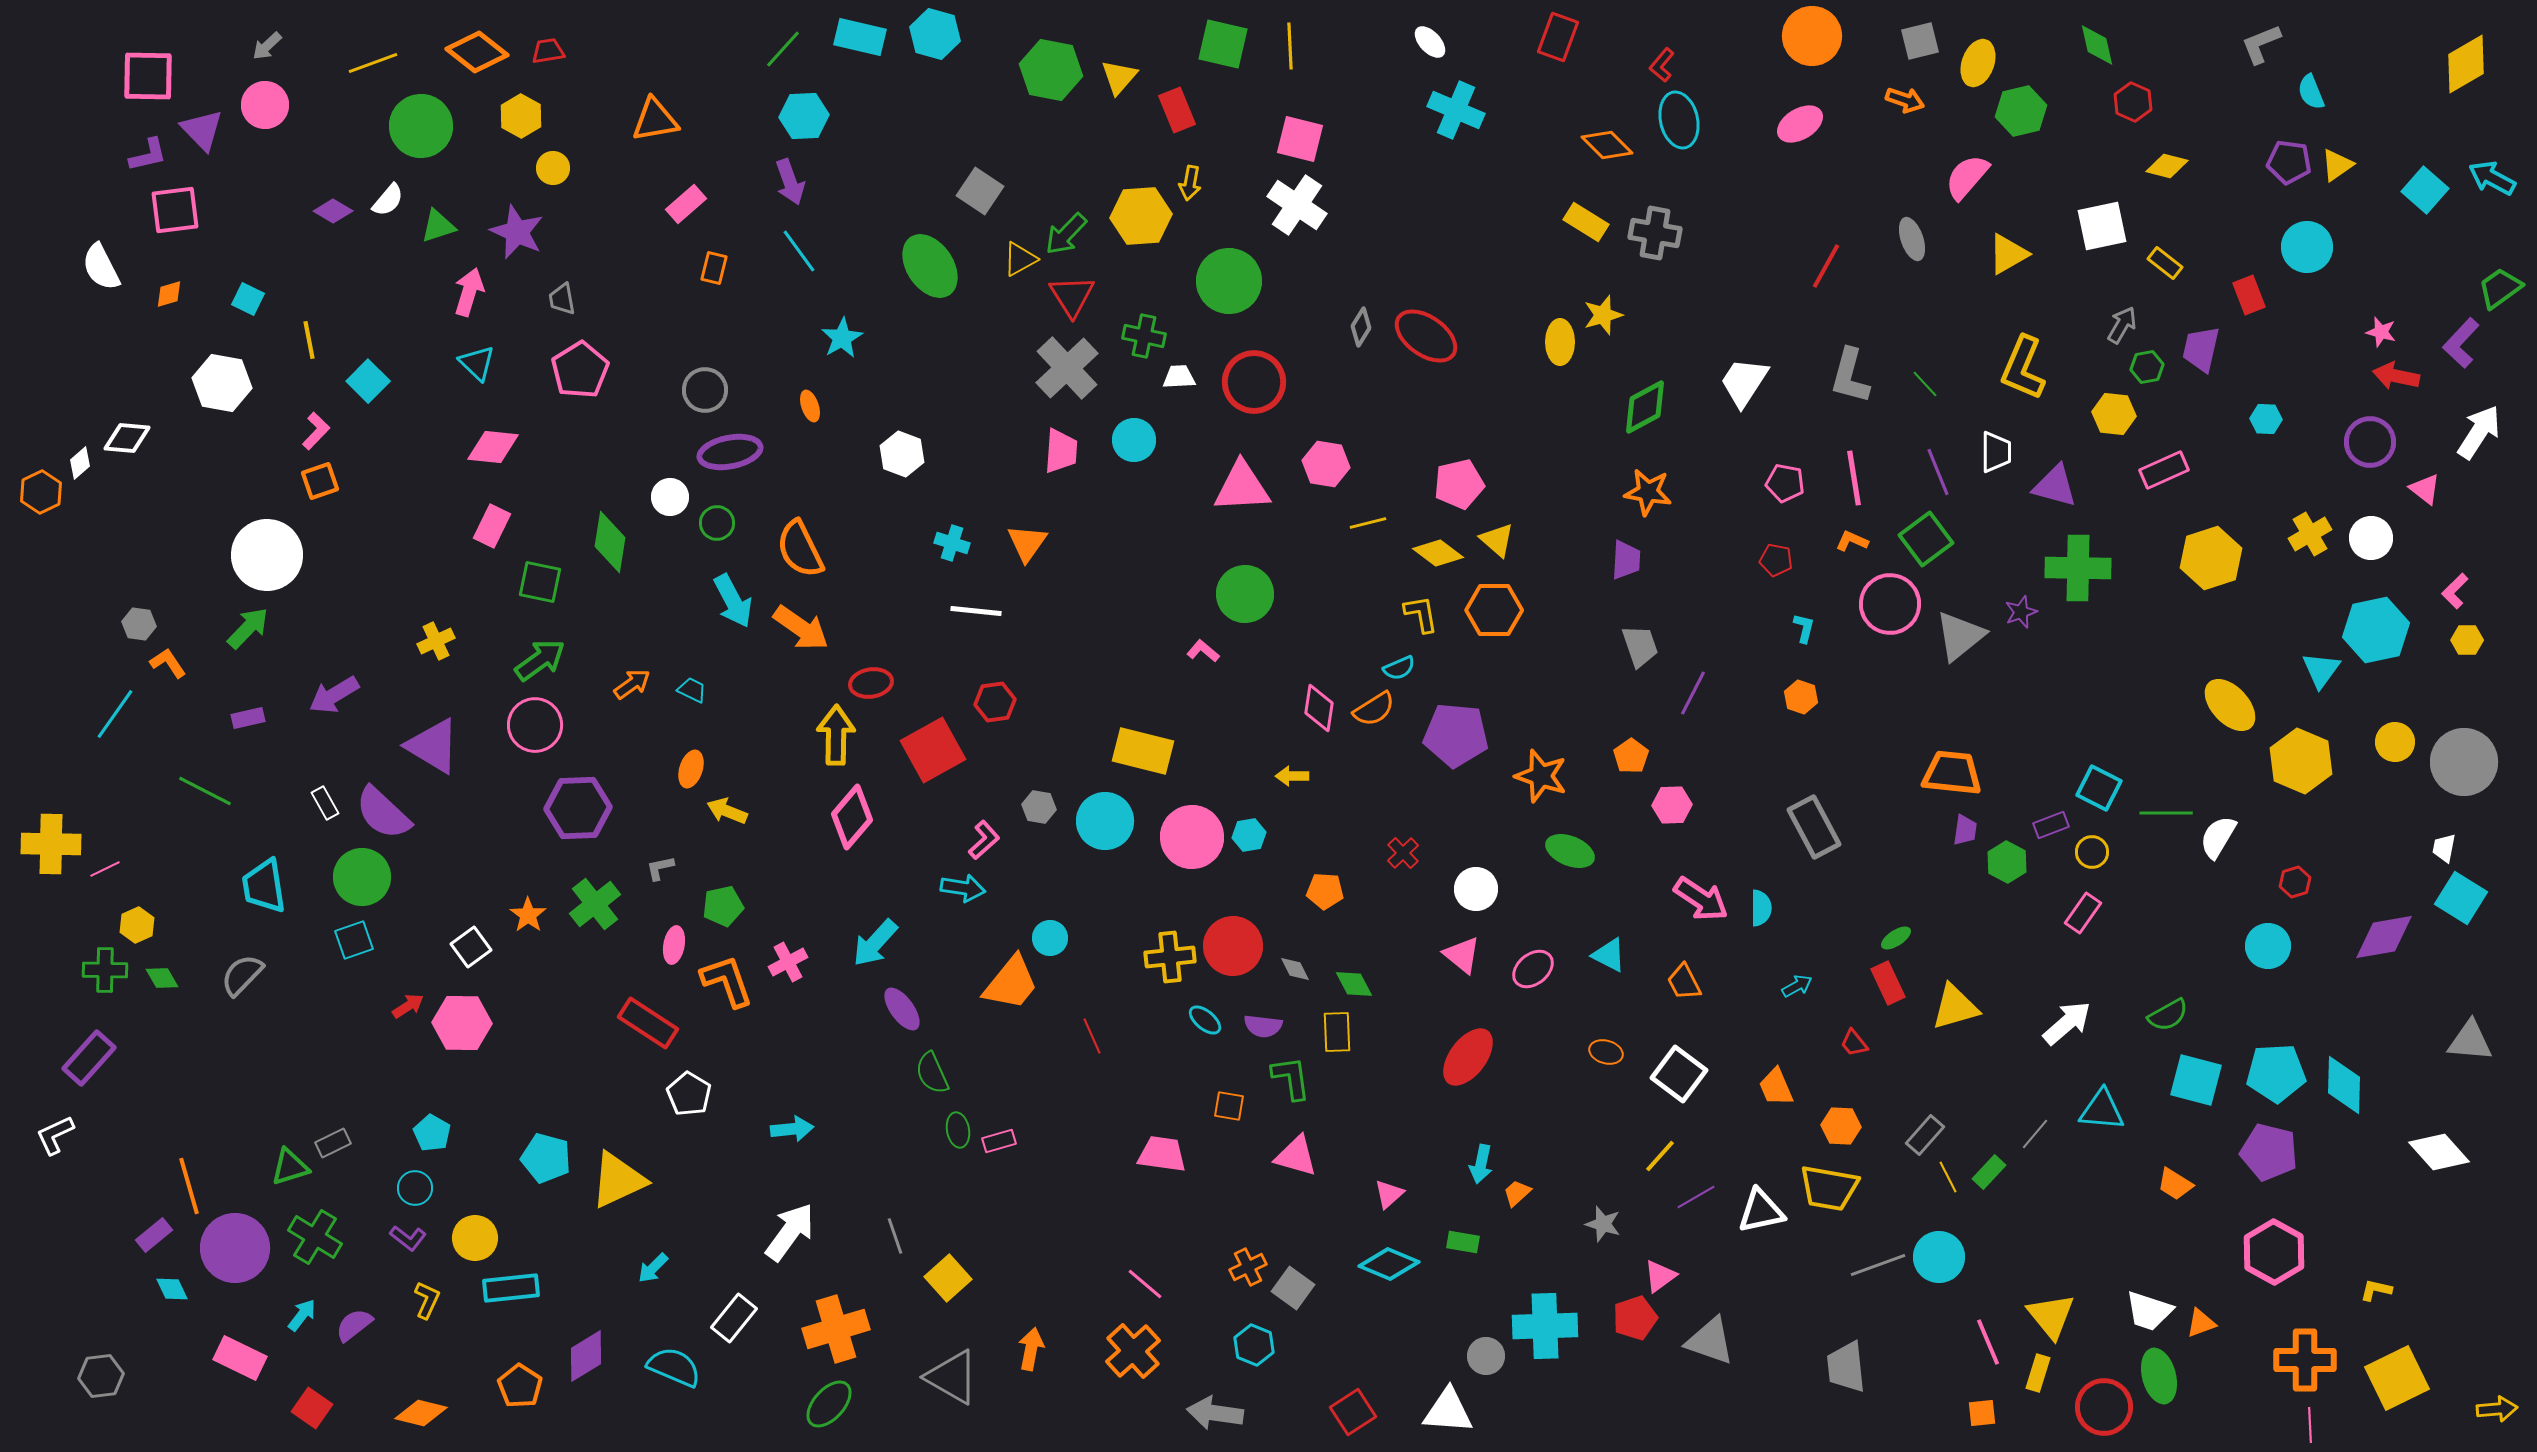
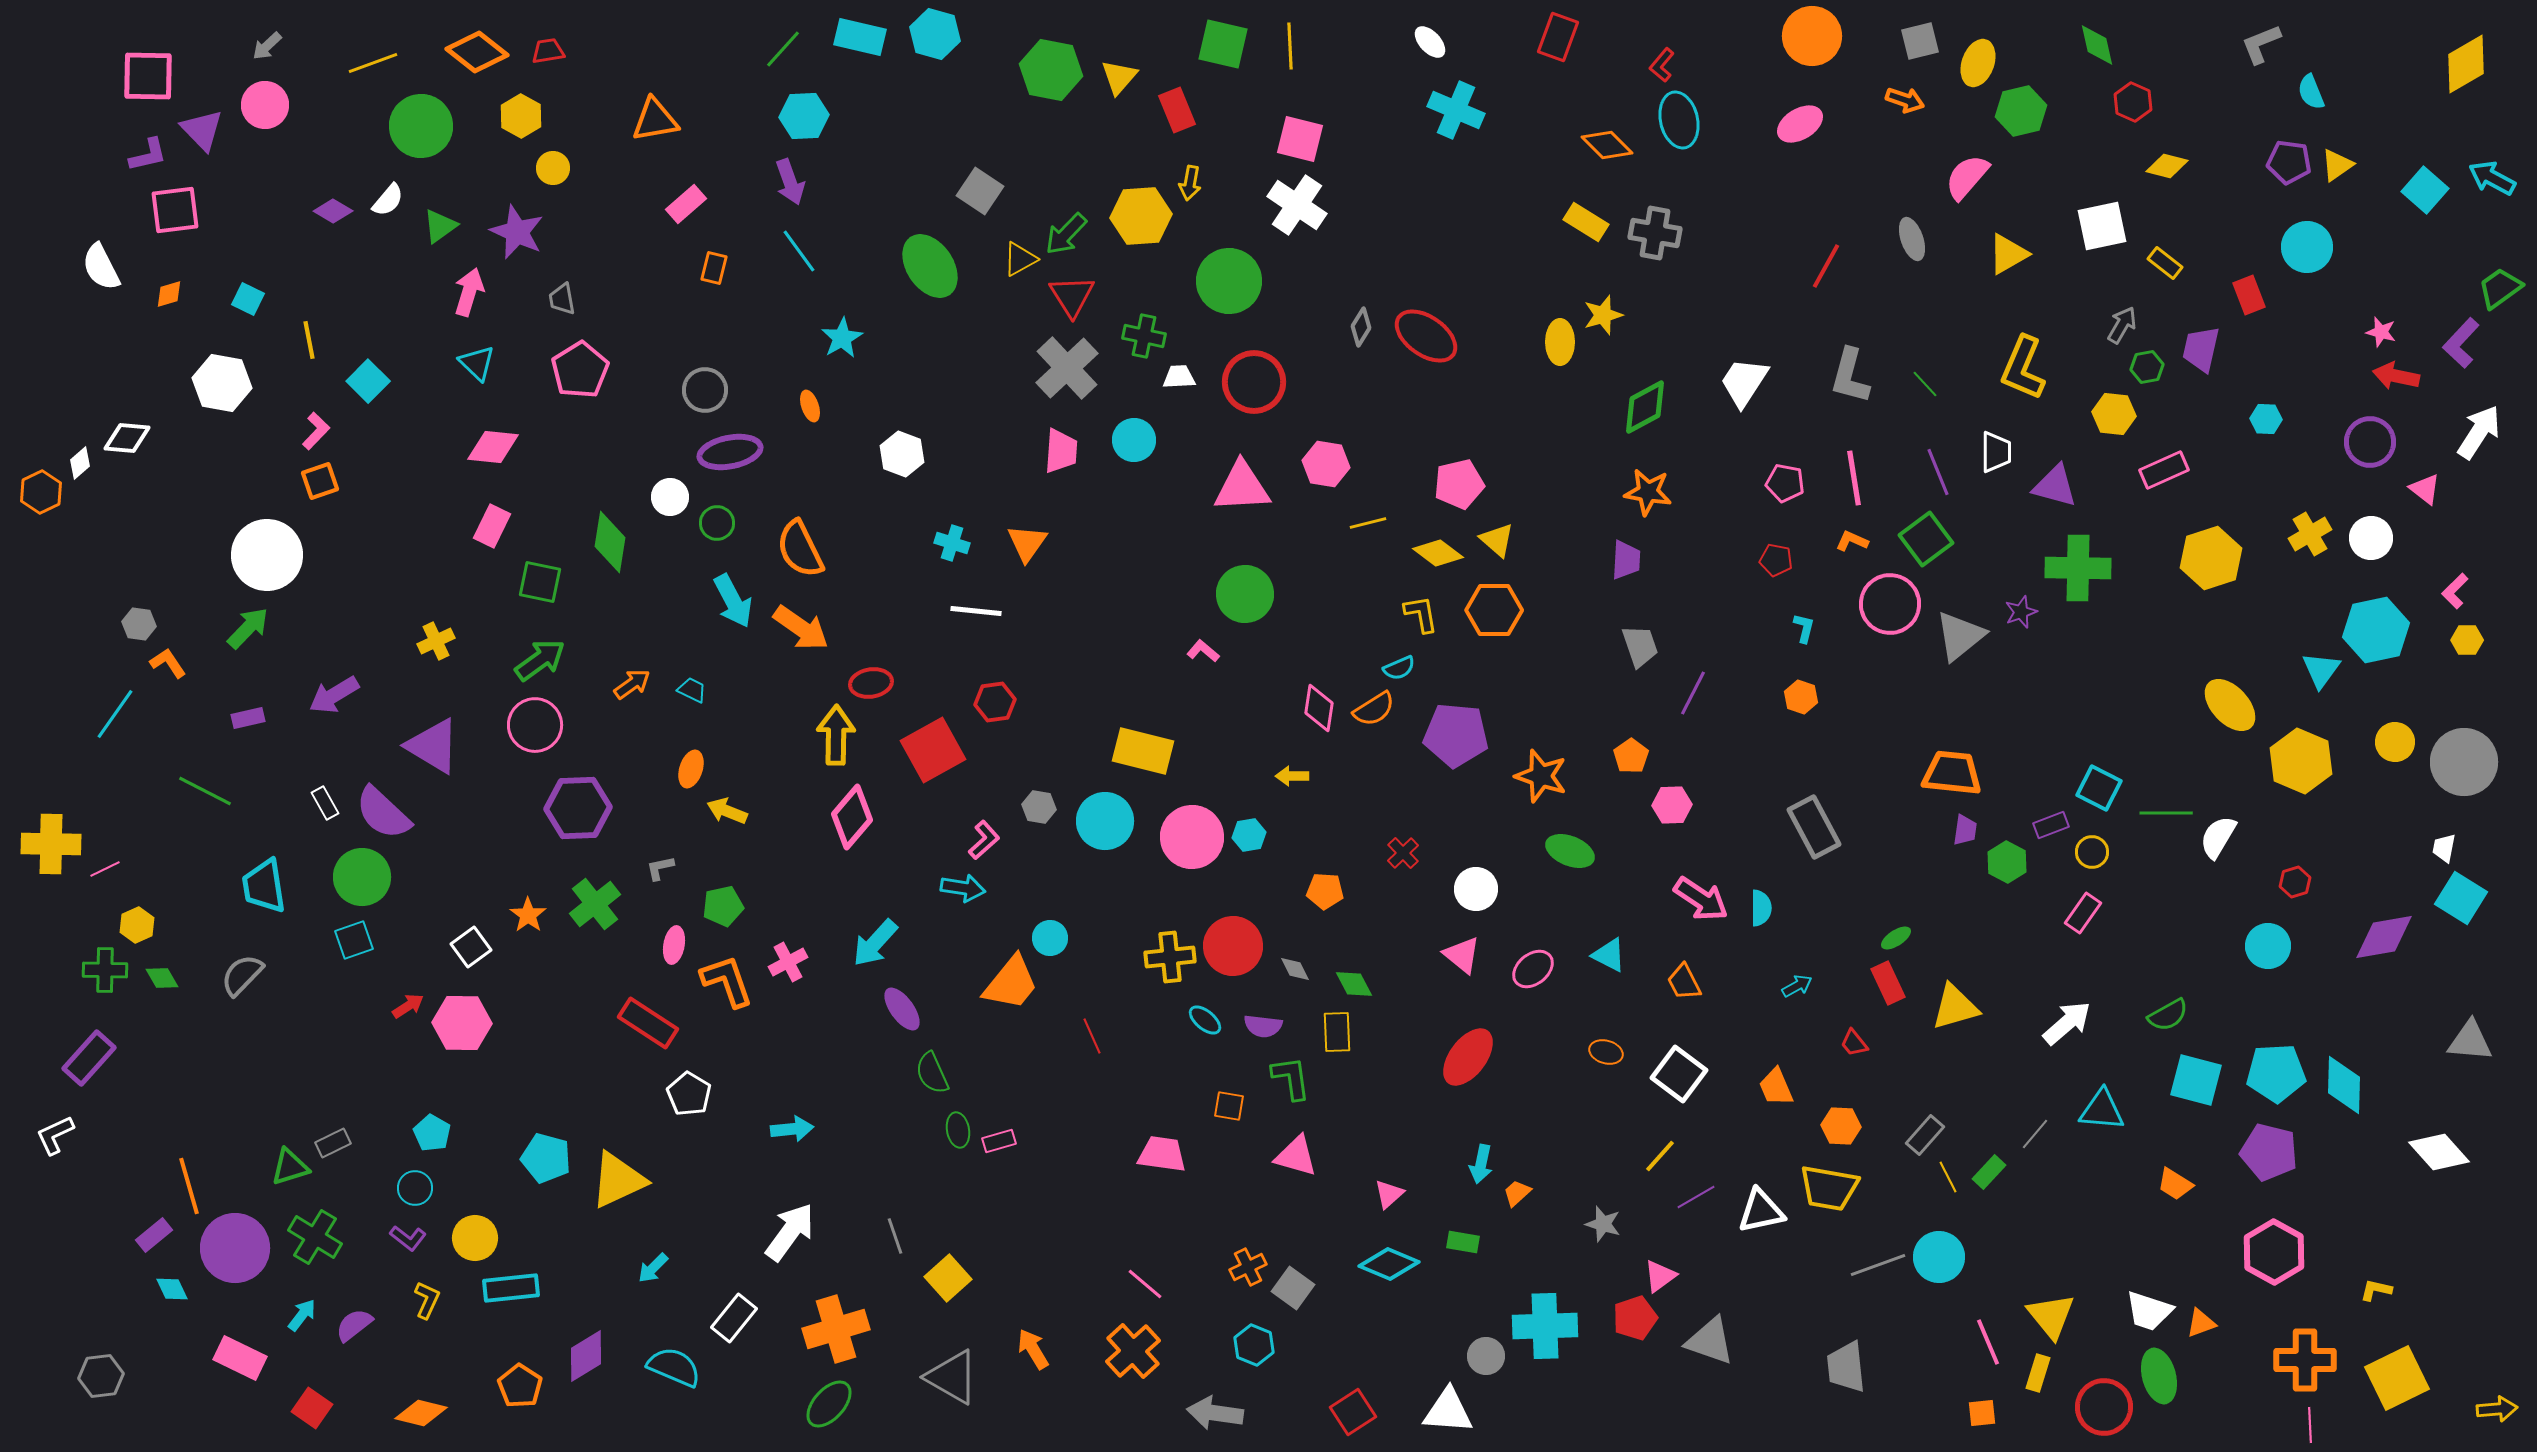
green triangle at (438, 226): moved 2 px right; rotated 18 degrees counterclockwise
orange arrow at (1031, 1349): moved 2 px right; rotated 42 degrees counterclockwise
